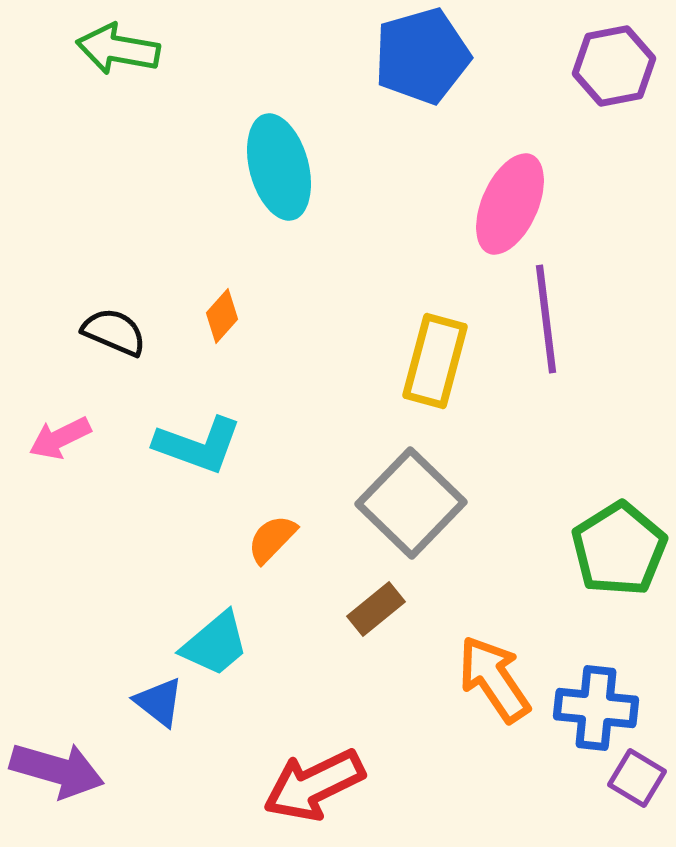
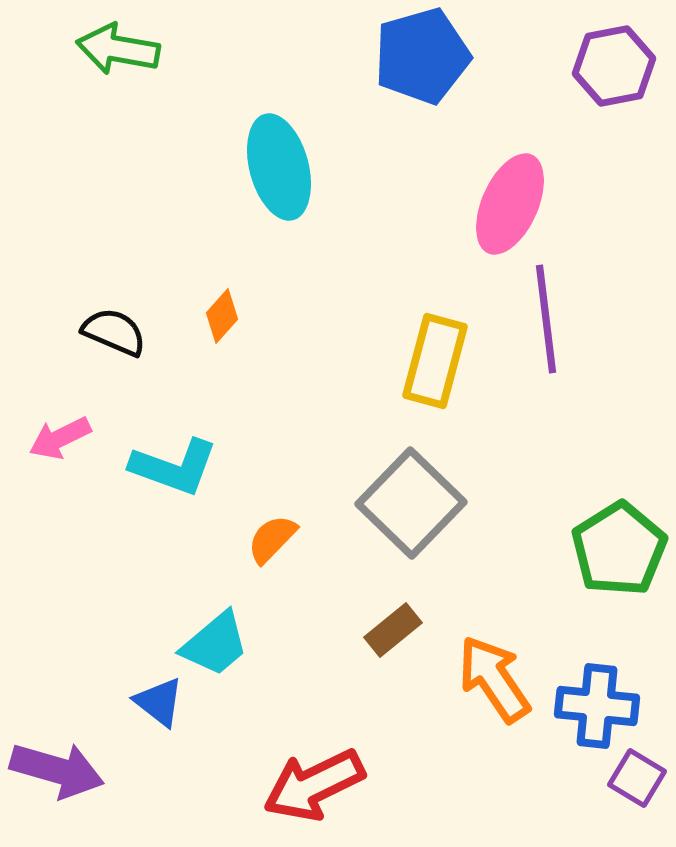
cyan L-shape: moved 24 px left, 22 px down
brown rectangle: moved 17 px right, 21 px down
blue cross: moved 1 px right, 2 px up
